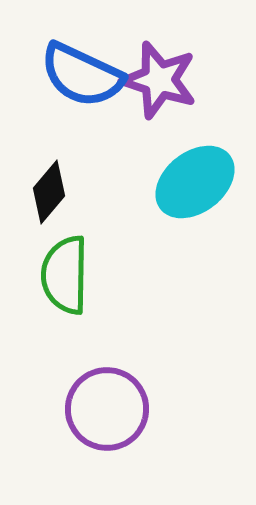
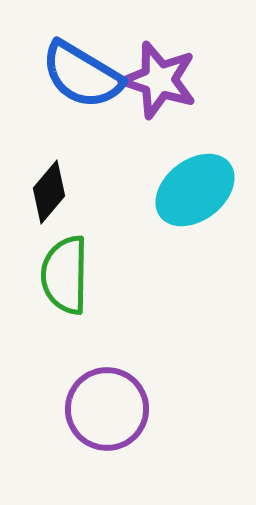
blue semicircle: rotated 6 degrees clockwise
cyan ellipse: moved 8 px down
